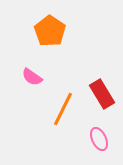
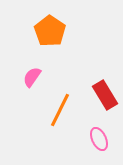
pink semicircle: rotated 90 degrees clockwise
red rectangle: moved 3 px right, 1 px down
orange line: moved 3 px left, 1 px down
